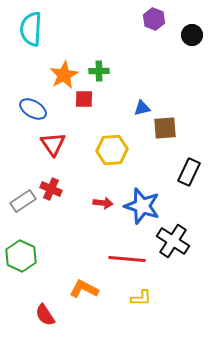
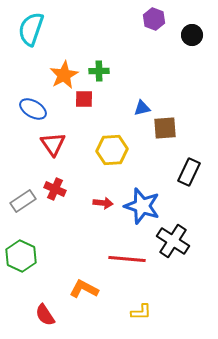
cyan semicircle: rotated 16 degrees clockwise
red cross: moved 4 px right
yellow L-shape: moved 14 px down
